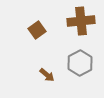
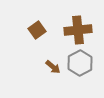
brown cross: moved 3 px left, 9 px down
brown arrow: moved 6 px right, 8 px up
